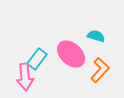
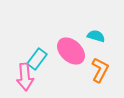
pink ellipse: moved 3 px up
orange L-shape: rotated 15 degrees counterclockwise
